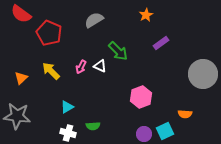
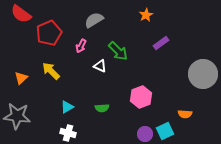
red pentagon: rotated 25 degrees clockwise
pink arrow: moved 21 px up
green semicircle: moved 9 px right, 18 px up
purple circle: moved 1 px right
